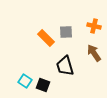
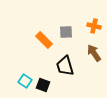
orange rectangle: moved 2 px left, 2 px down
